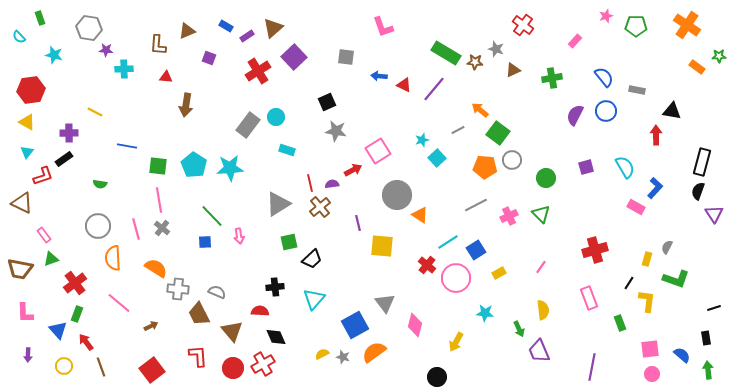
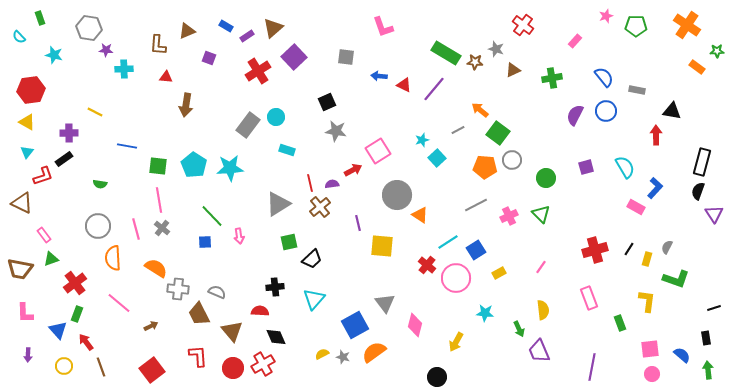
green star at (719, 56): moved 2 px left, 5 px up
black line at (629, 283): moved 34 px up
